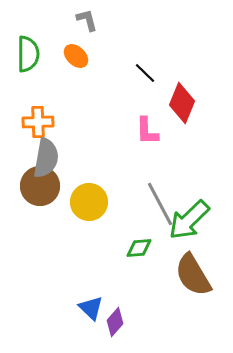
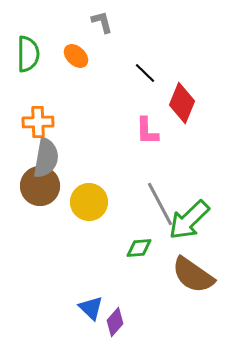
gray L-shape: moved 15 px right, 2 px down
brown semicircle: rotated 24 degrees counterclockwise
